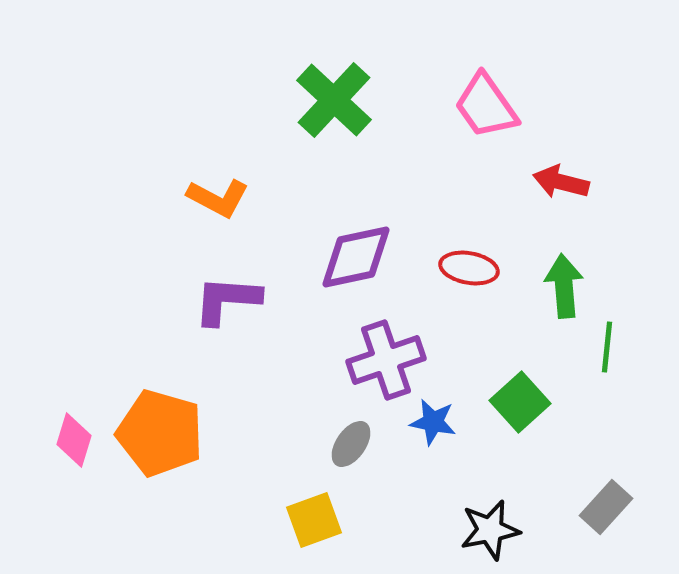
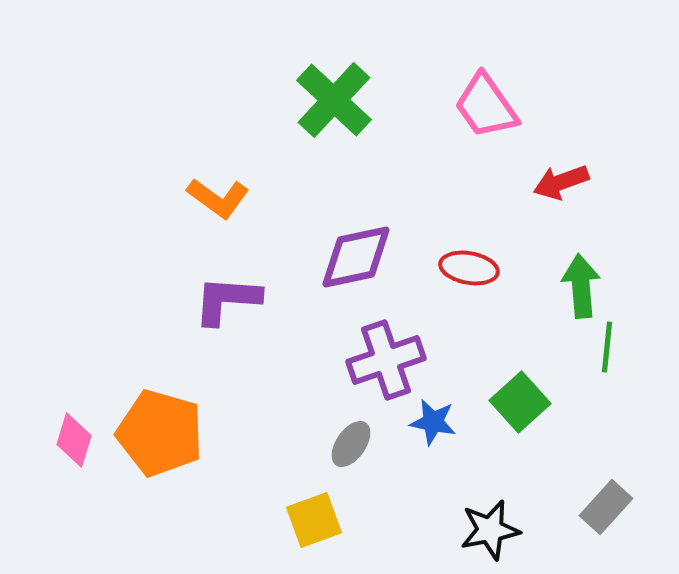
red arrow: rotated 34 degrees counterclockwise
orange L-shape: rotated 8 degrees clockwise
green arrow: moved 17 px right
